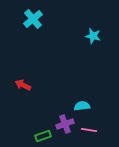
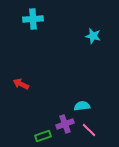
cyan cross: rotated 36 degrees clockwise
red arrow: moved 2 px left, 1 px up
pink line: rotated 35 degrees clockwise
